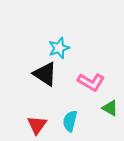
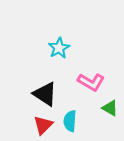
cyan star: rotated 10 degrees counterclockwise
black triangle: moved 20 px down
cyan semicircle: rotated 10 degrees counterclockwise
red triangle: moved 6 px right; rotated 10 degrees clockwise
